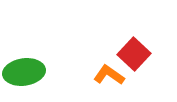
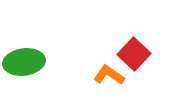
green ellipse: moved 10 px up
